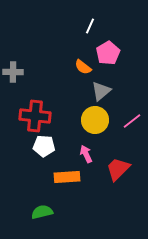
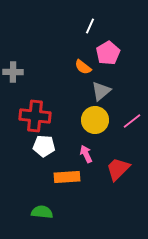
green semicircle: rotated 20 degrees clockwise
